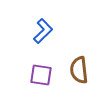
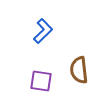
purple square: moved 6 px down
